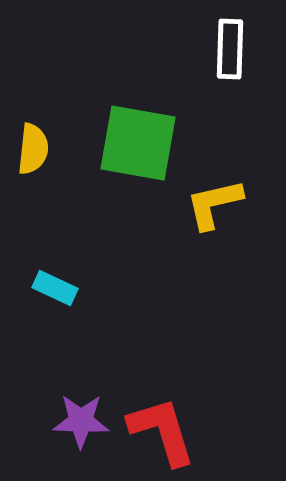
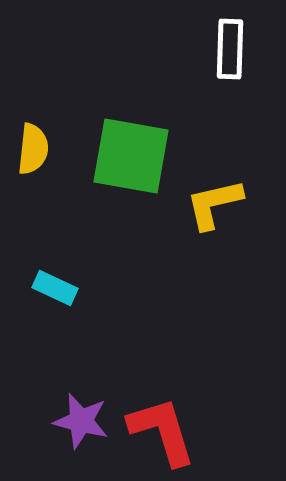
green square: moved 7 px left, 13 px down
purple star: rotated 12 degrees clockwise
